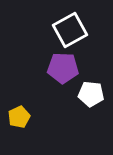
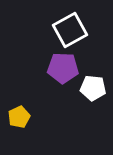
white pentagon: moved 2 px right, 6 px up
